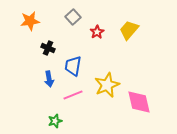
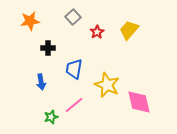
black cross: rotated 24 degrees counterclockwise
blue trapezoid: moved 1 px right, 3 px down
blue arrow: moved 8 px left, 3 px down
yellow star: rotated 25 degrees counterclockwise
pink line: moved 1 px right, 10 px down; rotated 18 degrees counterclockwise
green star: moved 4 px left, 4 px up
